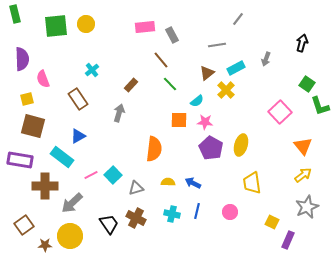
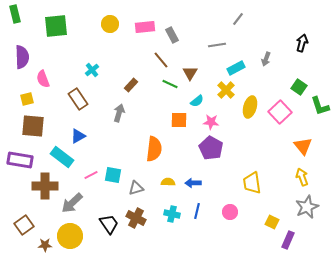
yellow circle at (86, 24): moved 24 px right
purple semicircle at (22, 59): moved 2 px up
brown triangle at (207, 73): moved 17 px left; rotated 21 degrees counterclockwise
green line at (170, 84): rotated 21 degrees counterclockwise
green square at (307, 84): moved 8 px left, 3 px down
pink star at (205, 122): moved 6 px right
brown square at (33, 126): rotated 10 degrees counterclockwise
yellow ellipse at (241, 145): moved 9 px right, 38 px up
cyan square at (113, 175): rotated 36 degrees counterclockwise
yellow arrow at (303, 175): moved 1 px left, 2 px down; rotated 72 degrees counterclockwise
blue arrow at (193, 183): rotated 28 degrees counterclockwise
